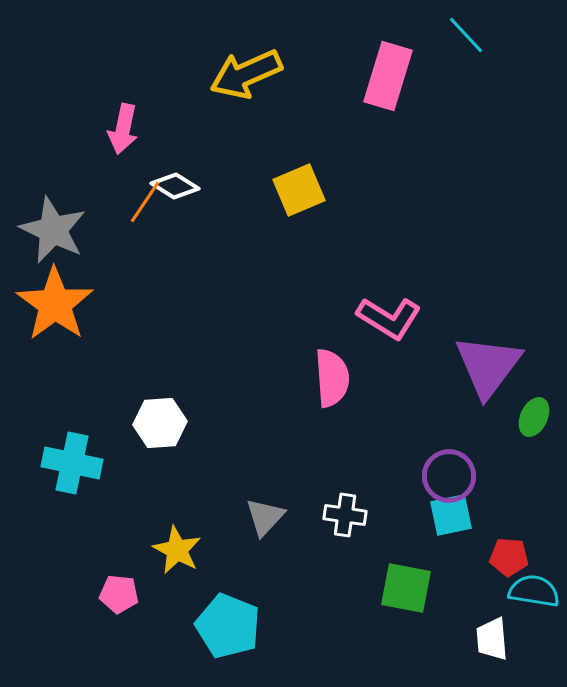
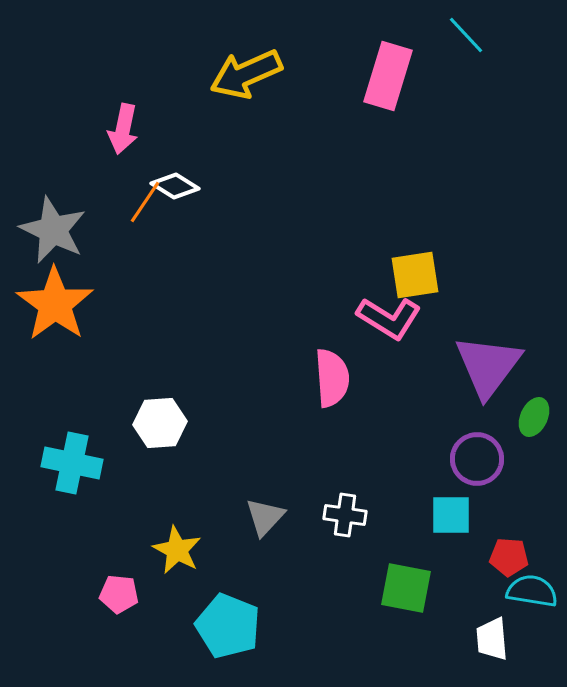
yellow square: moved 116 px right, 85 px down; rotated 14 degrees clockwise
purple circle: moved 28 px right, 17 px up
cyan square: rotated 12 degrees clockwise
cyan semicircle: moved 2 px left
